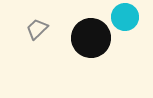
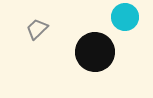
black circle: moved 4 px right, 14 px down
